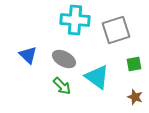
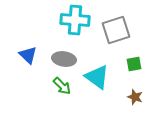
gray ellipse: rotated 20 degrees counterclockwise
